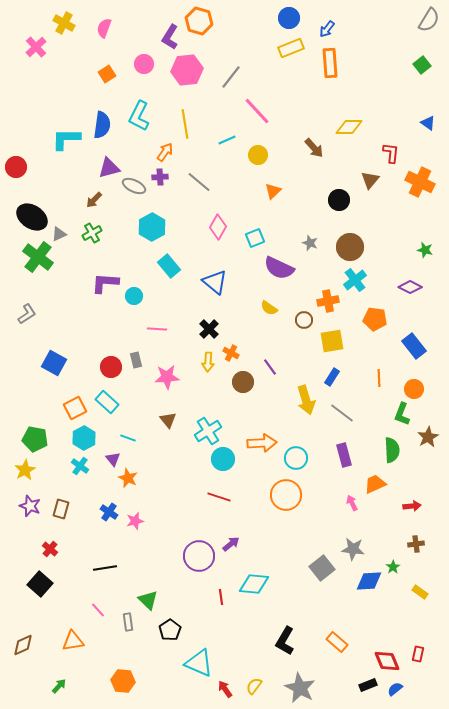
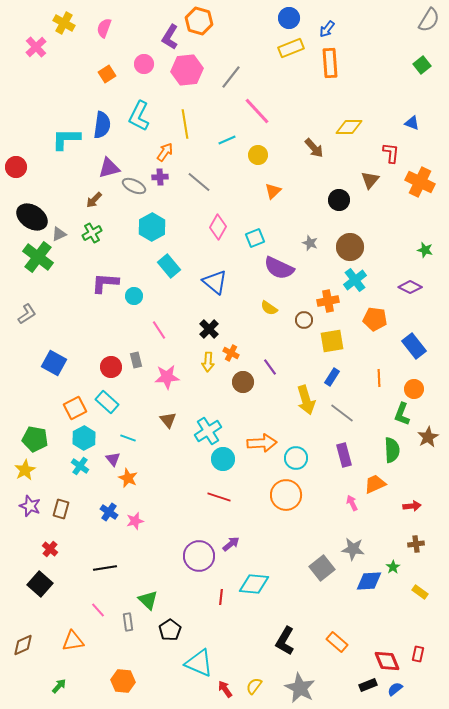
blue triangle at (428, 123): moved 16 px left; rotated 14 degrees counterclockwise
pink line at (157, 329): moved 2 px right, 1 px down; rotated 54 degrees clockwise
red line at (221, 597): rotated 14 degrees clockwise
